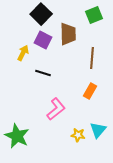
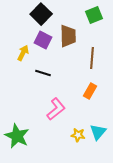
brown trapezoid: moved 2 px down
cyan triangle: moved 2 px down
